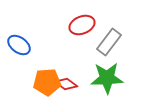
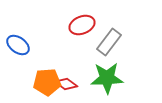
blue ellipse: moved 1 px left
